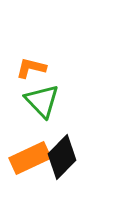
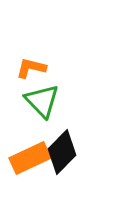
black diamond: moved 5 px up
